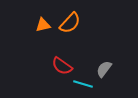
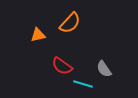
orange triangle: moved 5 px left, 10 px down
gray semicircle: rotated 72 degrees counterclockwise
